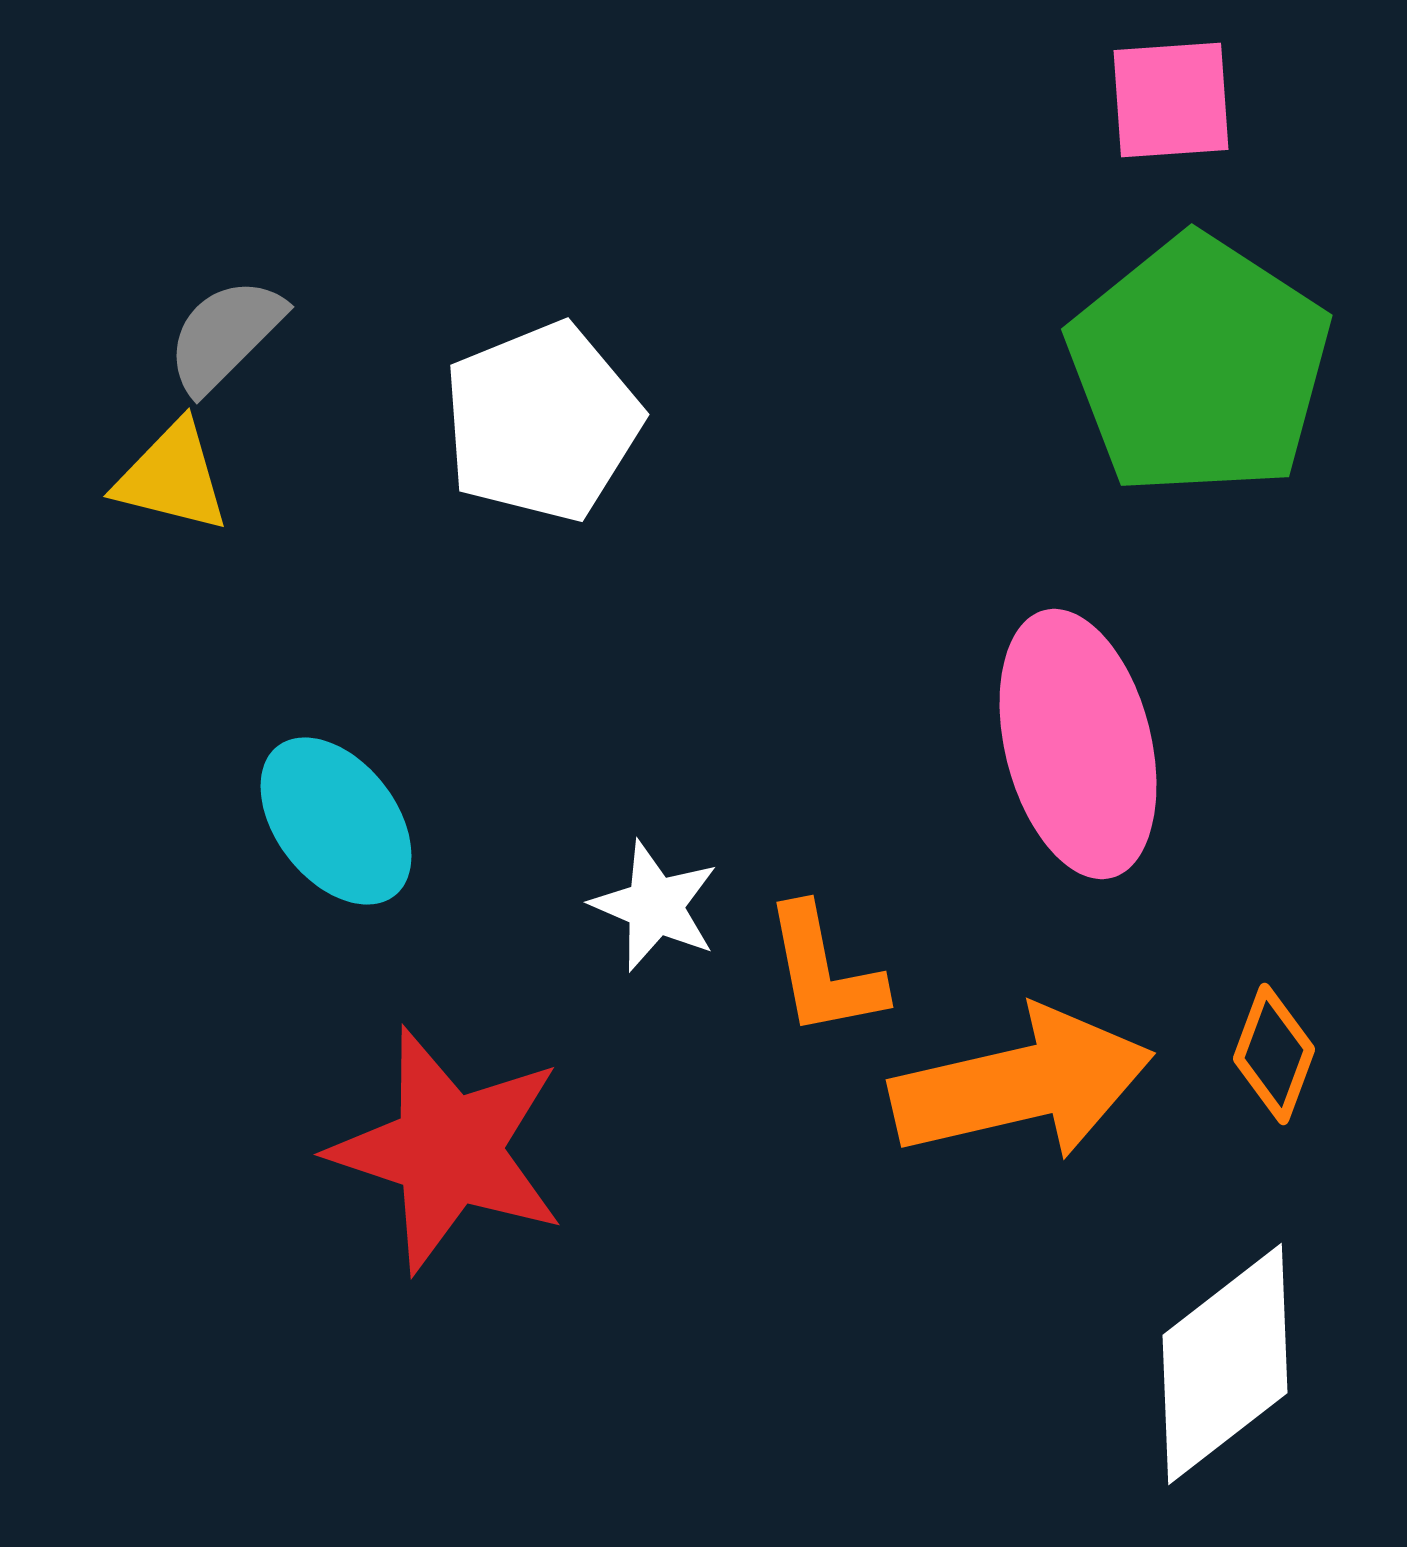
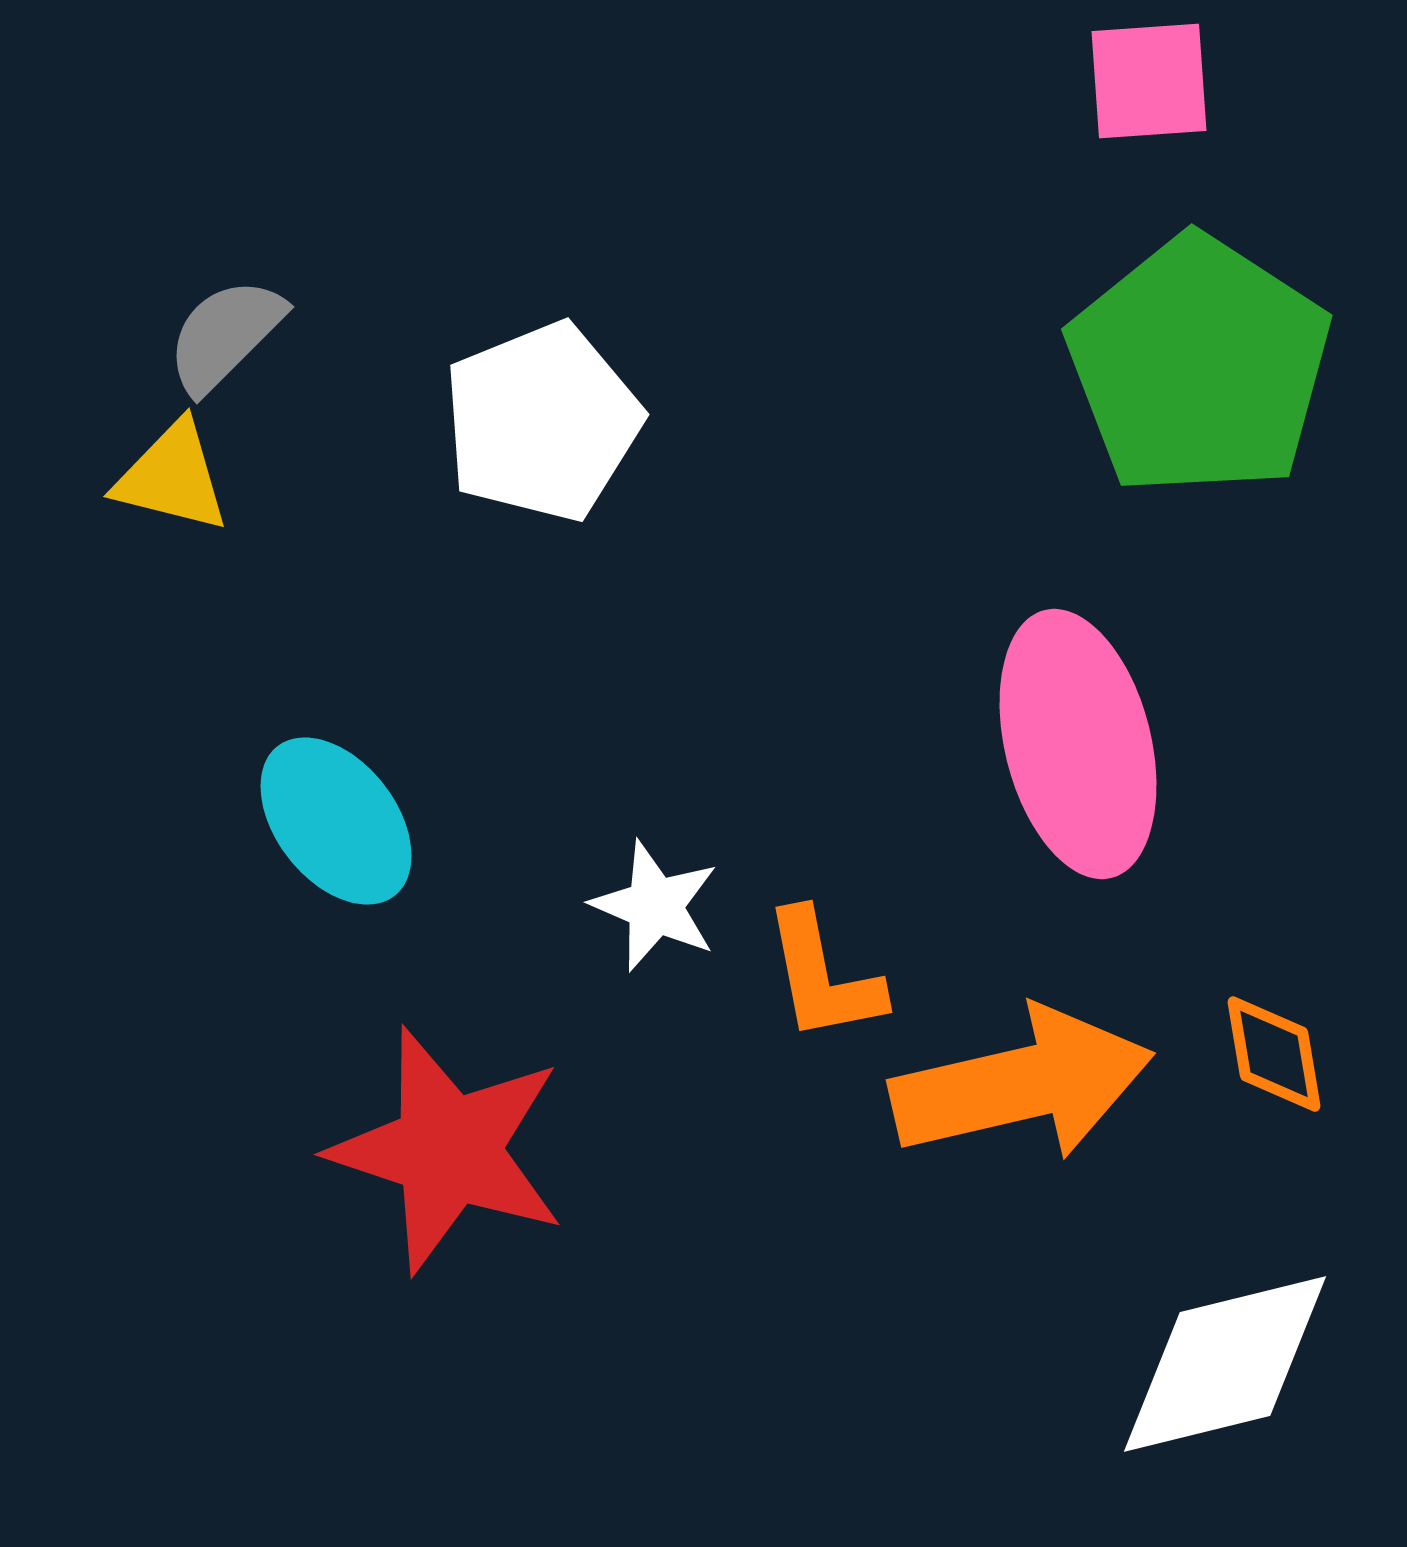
pink square: moved 22 px left, 19 px up
orange L-shape: moved 1 px left, 5 px down
orange diamond: rotated 30 degrees counterclockwise
white diamond: rotated 24 degrees clockwise
